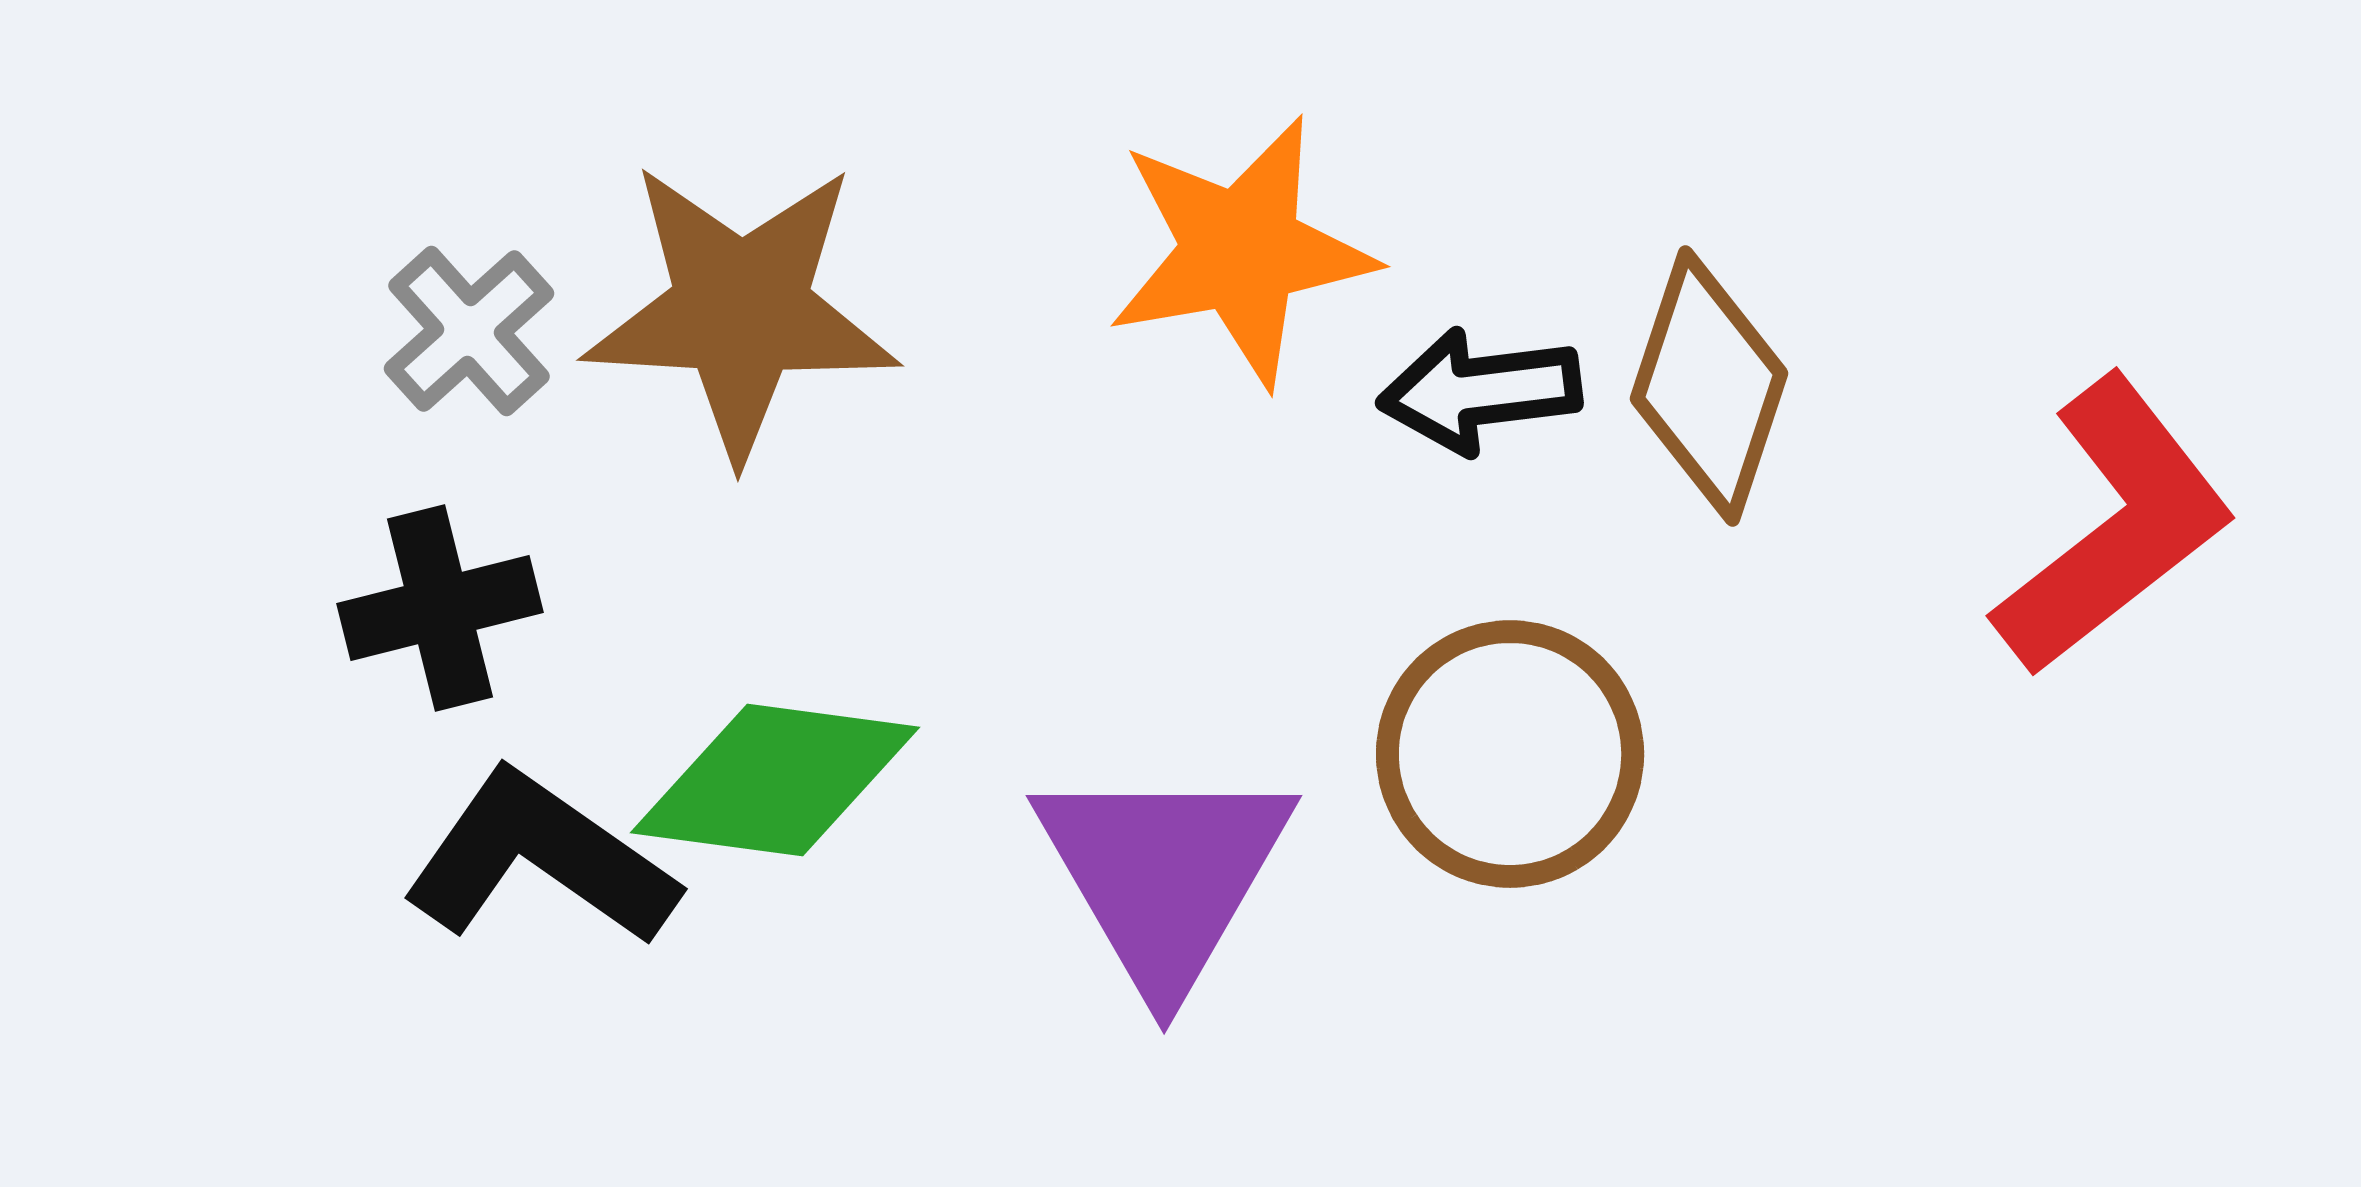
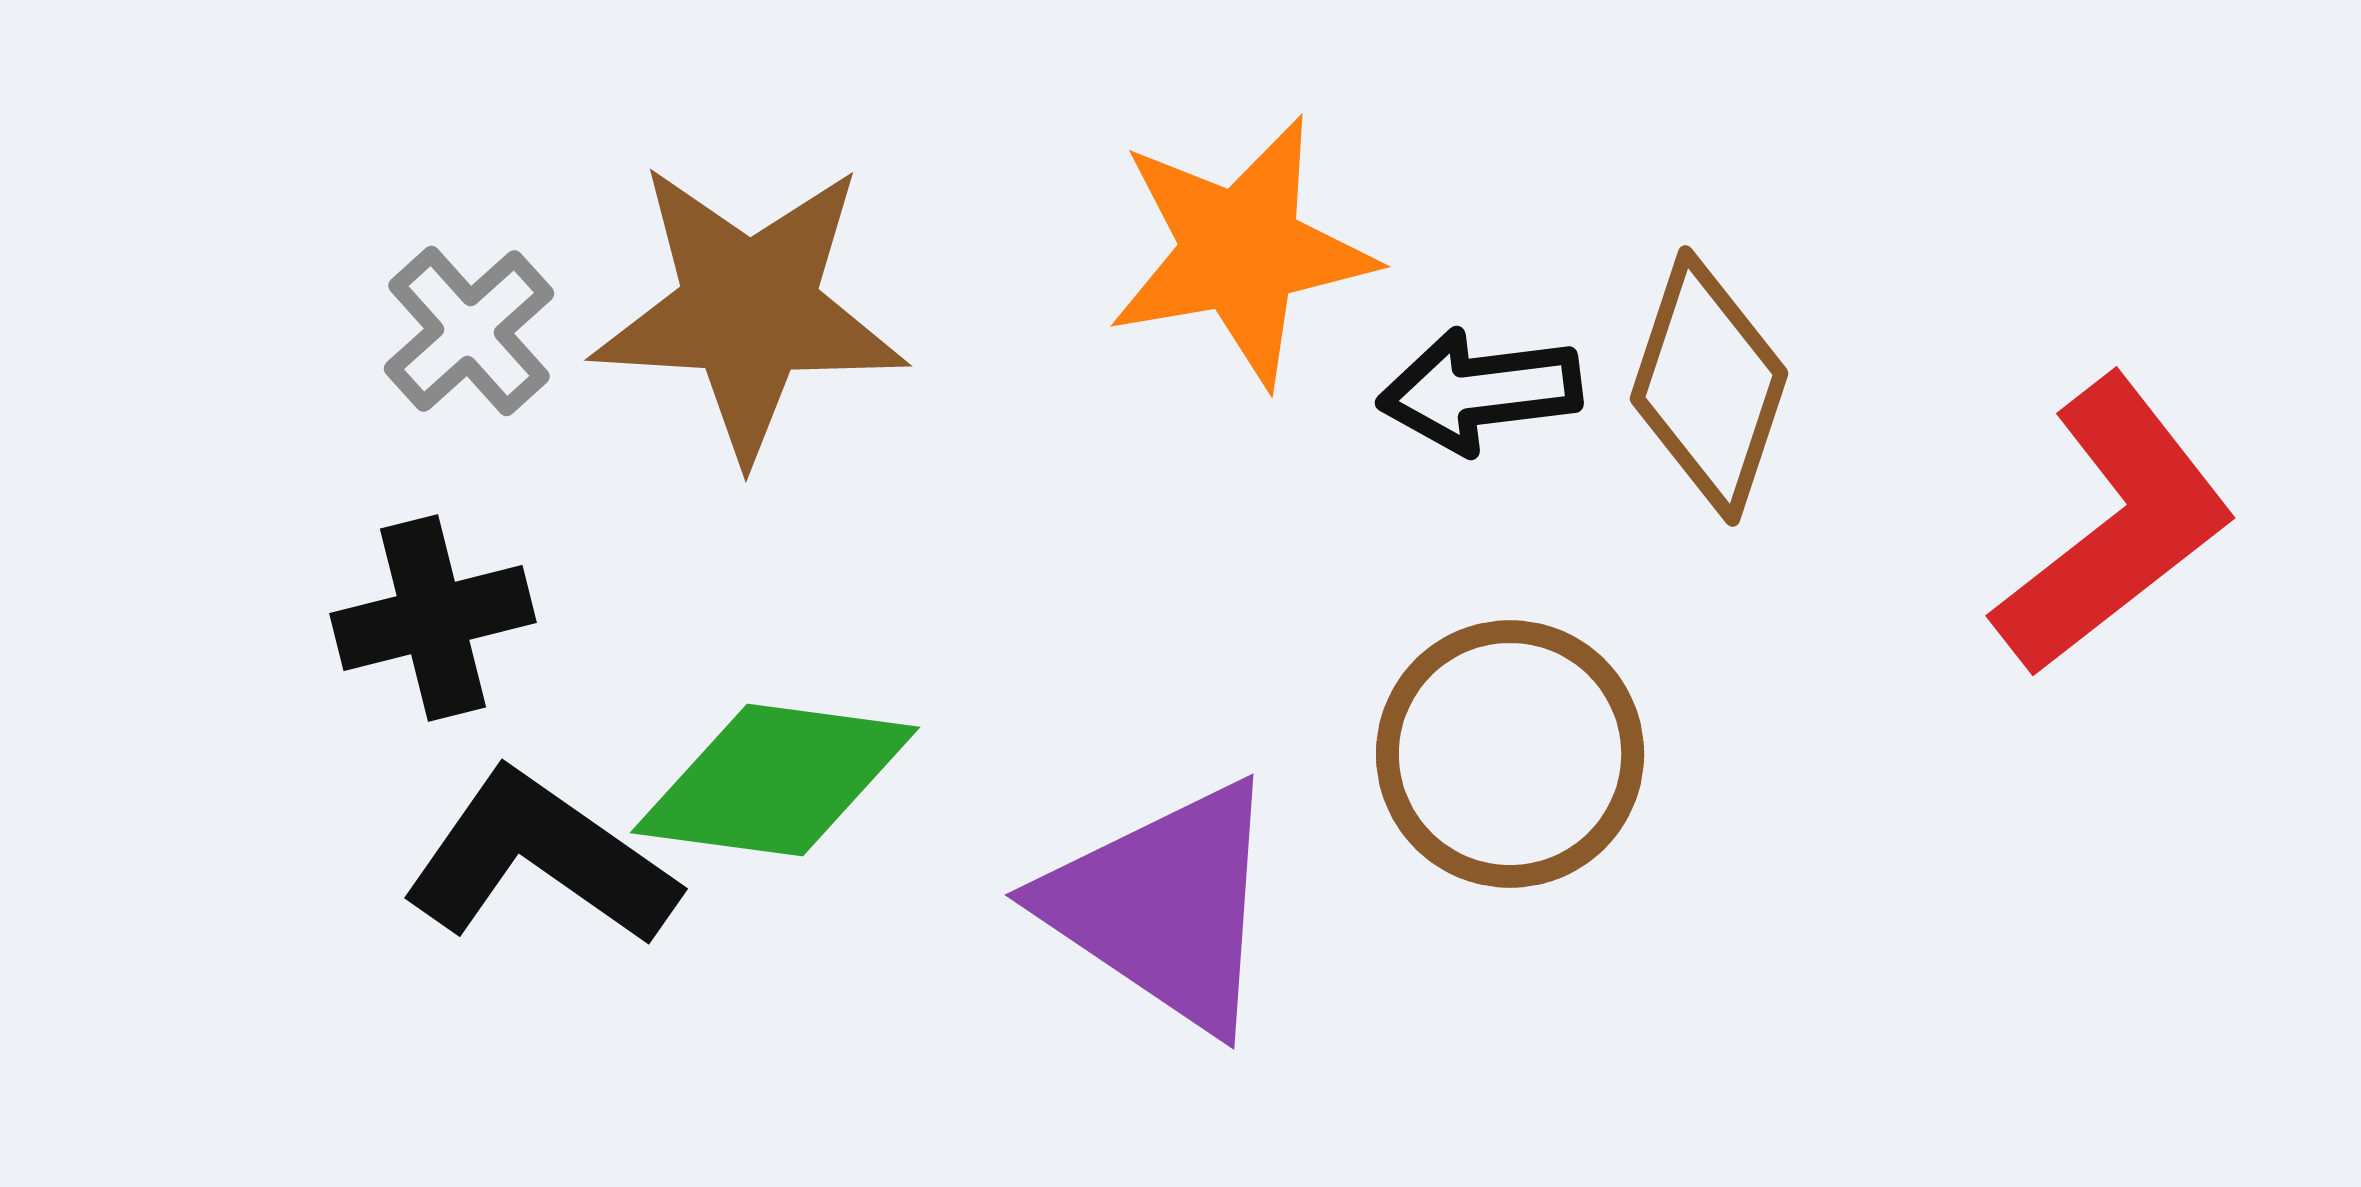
brown star: moved 8 px right
black cross: moved 7 px left, 10 px down
purple triangle: moved 31 px down; rotated 26 degrees counterclockwise
